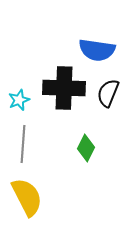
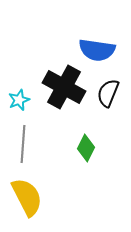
black cross: moved 1 px up; rotated 27 degrees clockwise
